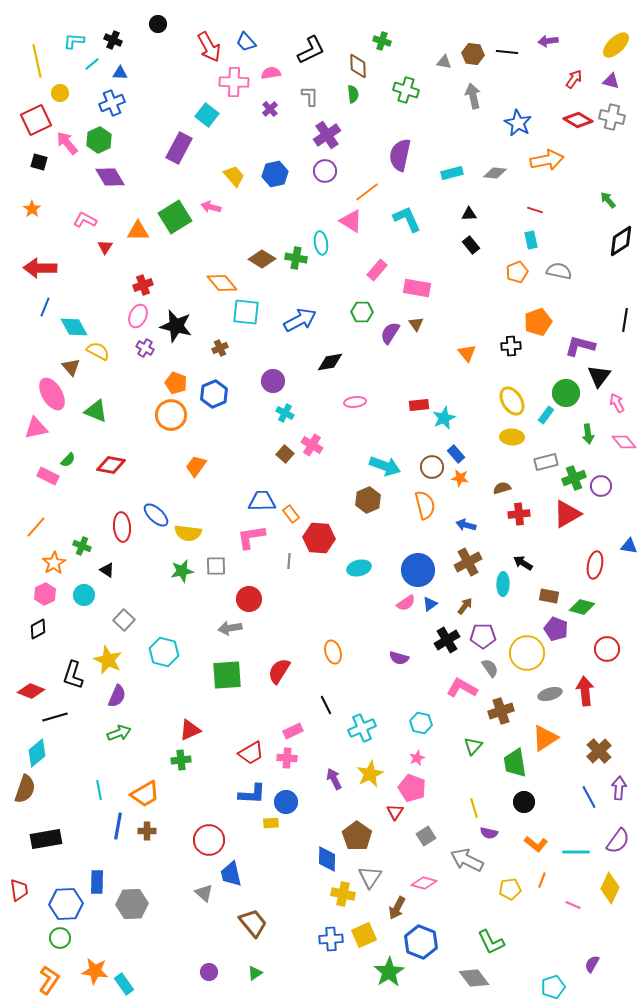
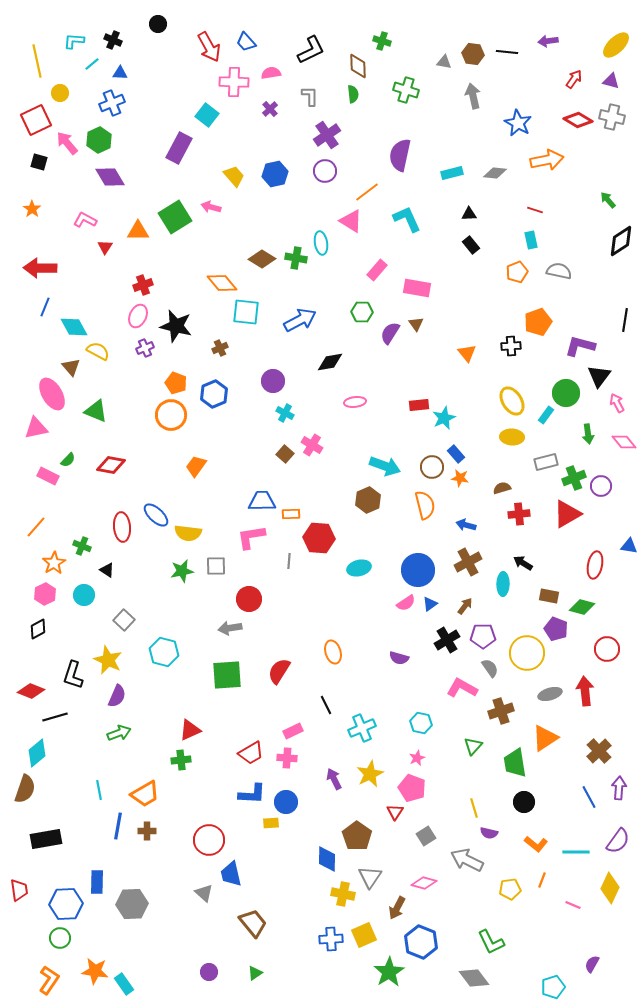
purple cross at (145, 348): rotated 36 degrees clockwise
orange rectangle at (291, 514): rotated 54 degrees counterclockwise
